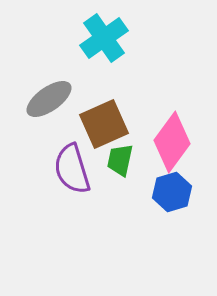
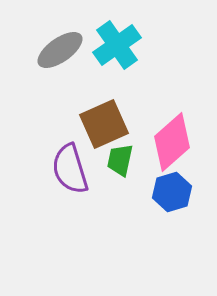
cyan cross: moved 13 px right, 7 px down
gray ellipse: moved 11 px right, 49 px up
pink diamond: rotated 12 degrees clockwise
purple semicircle: moved 2 px left
